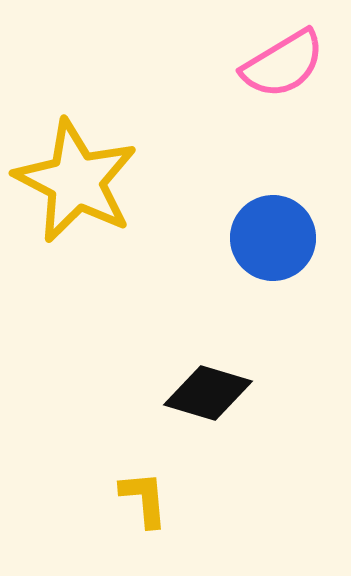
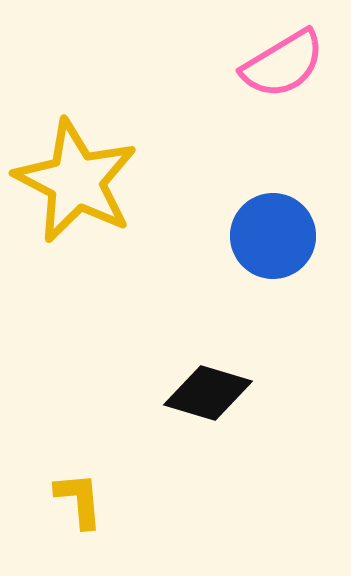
blue circle: moved 2 px up
yellow L-shape: moved 65 px left, 1 px down
